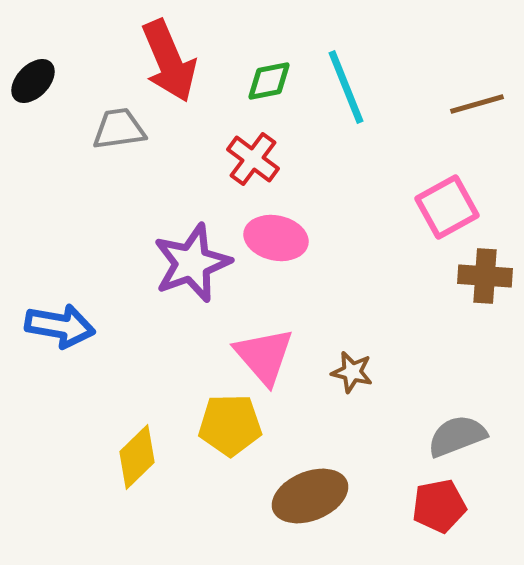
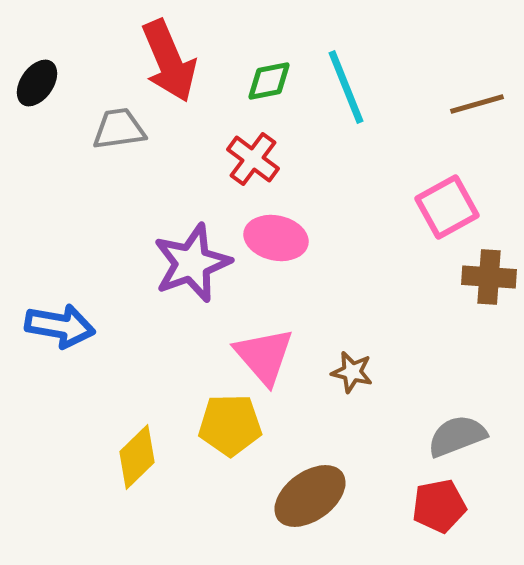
black ellipse: moved 4 px right, 2 px down; rotated 9 degrees counterclockwise
brown cross: moved 4 px right, 1 px down
brown ellipse: rotated 14 degrees counterclockwise
